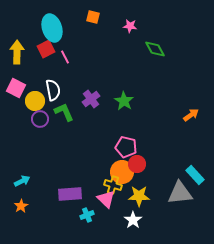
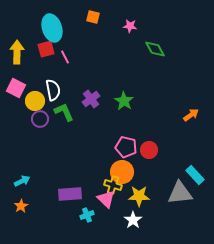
red square: rotated 12 degrees clockwise
red circle: moved 12 px right, 14 px up
